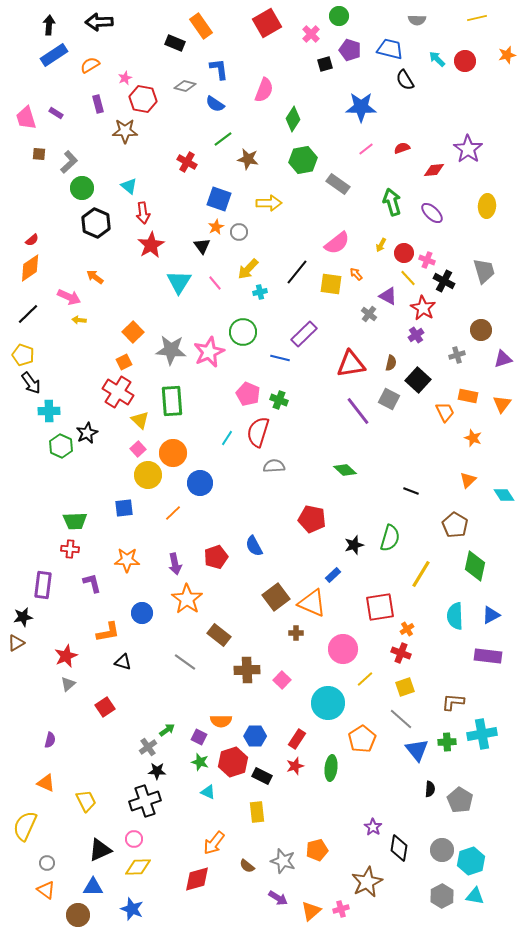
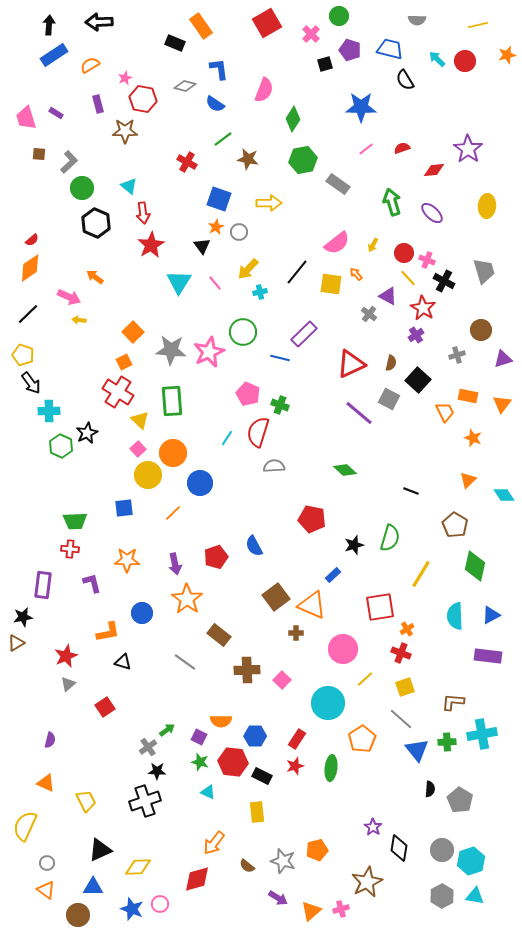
yellow line at (477, 18): moved 1 px right, 7 px down
yellow arrow at (381, 245): moved 8 px left
red triangle at (351, 364): rotated 16 degrees counterclockwise
green cross at (279, 400): moved 1 px right, 5 px down
purple line at (358, 411): moved 1 px right, 2 px down; rotated 12 degrees counterclockwise
orange triangle at (312, 603): moved 2 px down
red hexagon at (233, 762): rotated 24 degrees clockwise
pink circle at (134, 839): moved 26 px right, 65 px down
